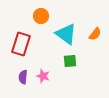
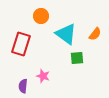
green square: moved 7 px right, 3 px up
purple semicircle: moved 9 px down
